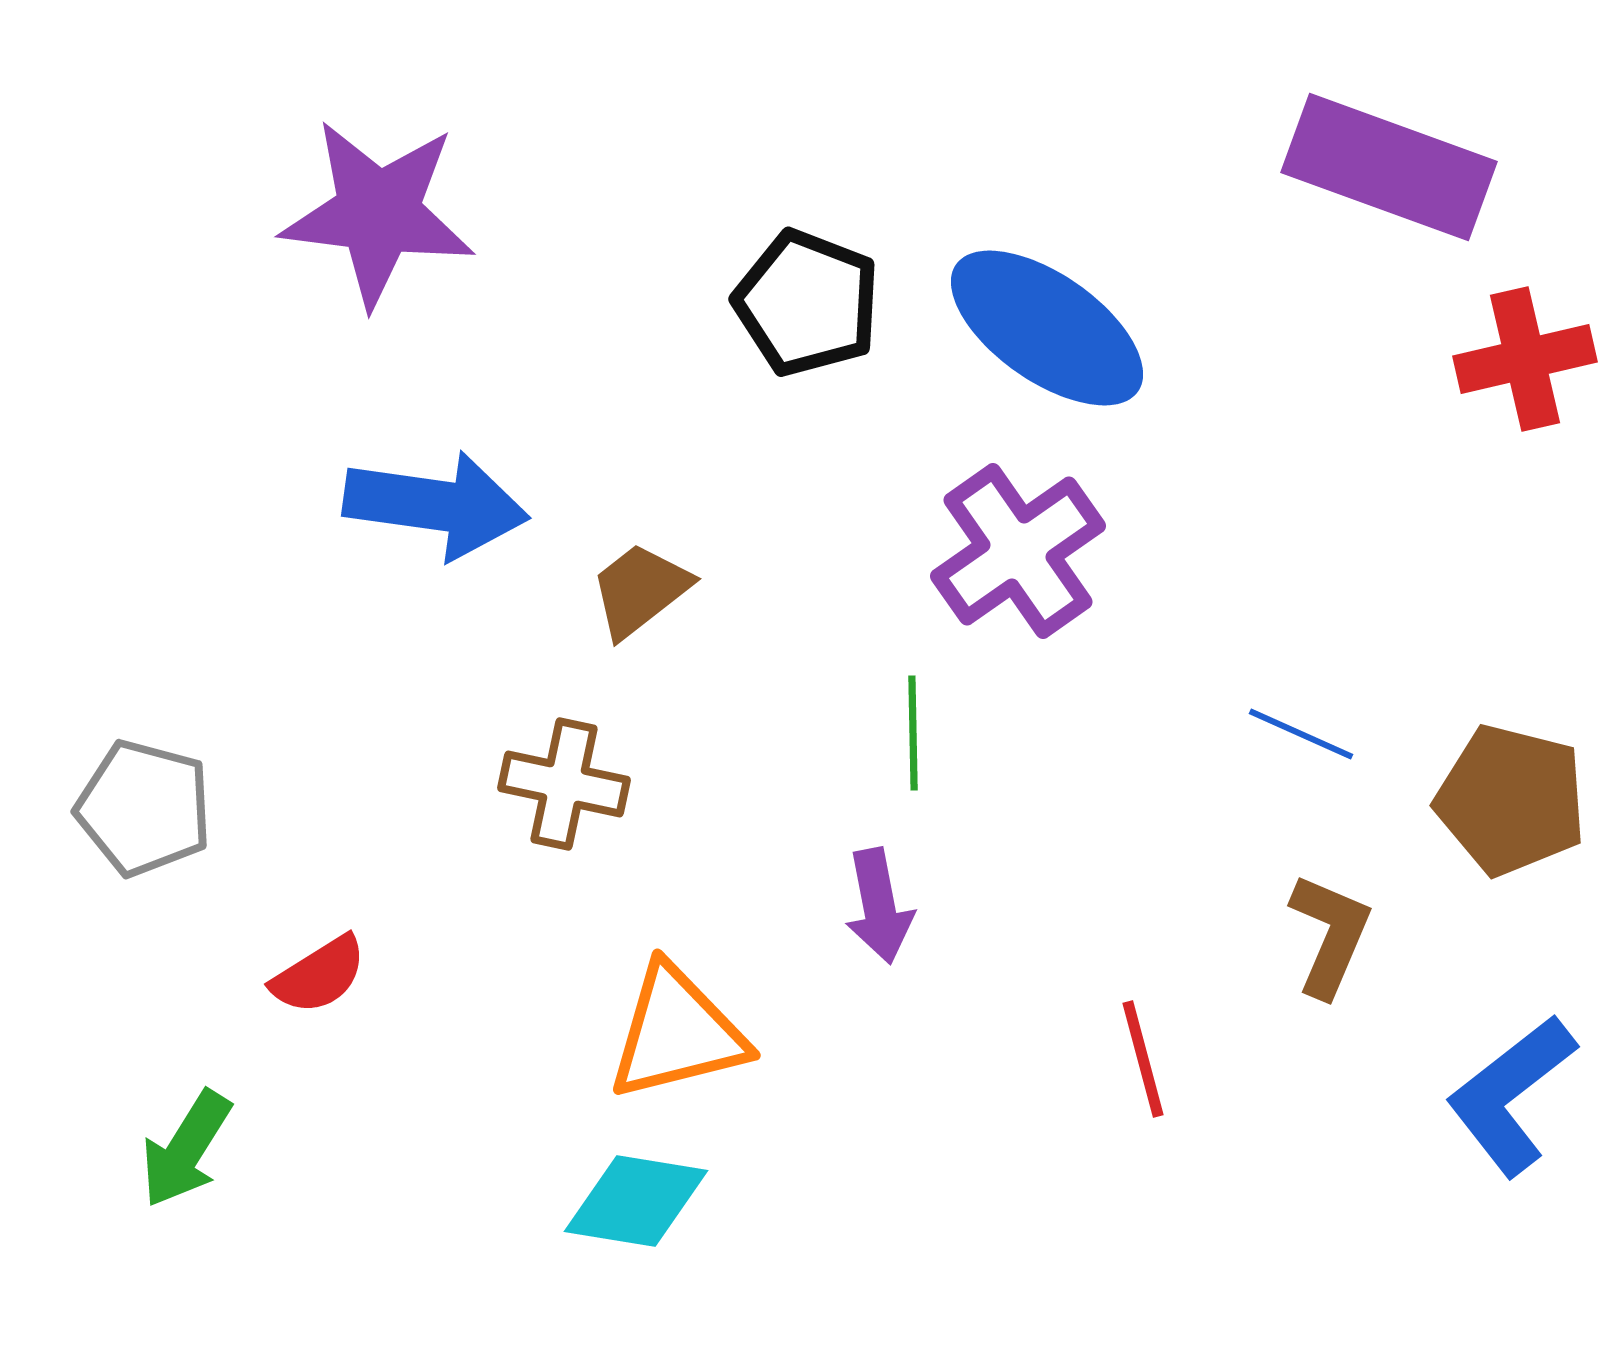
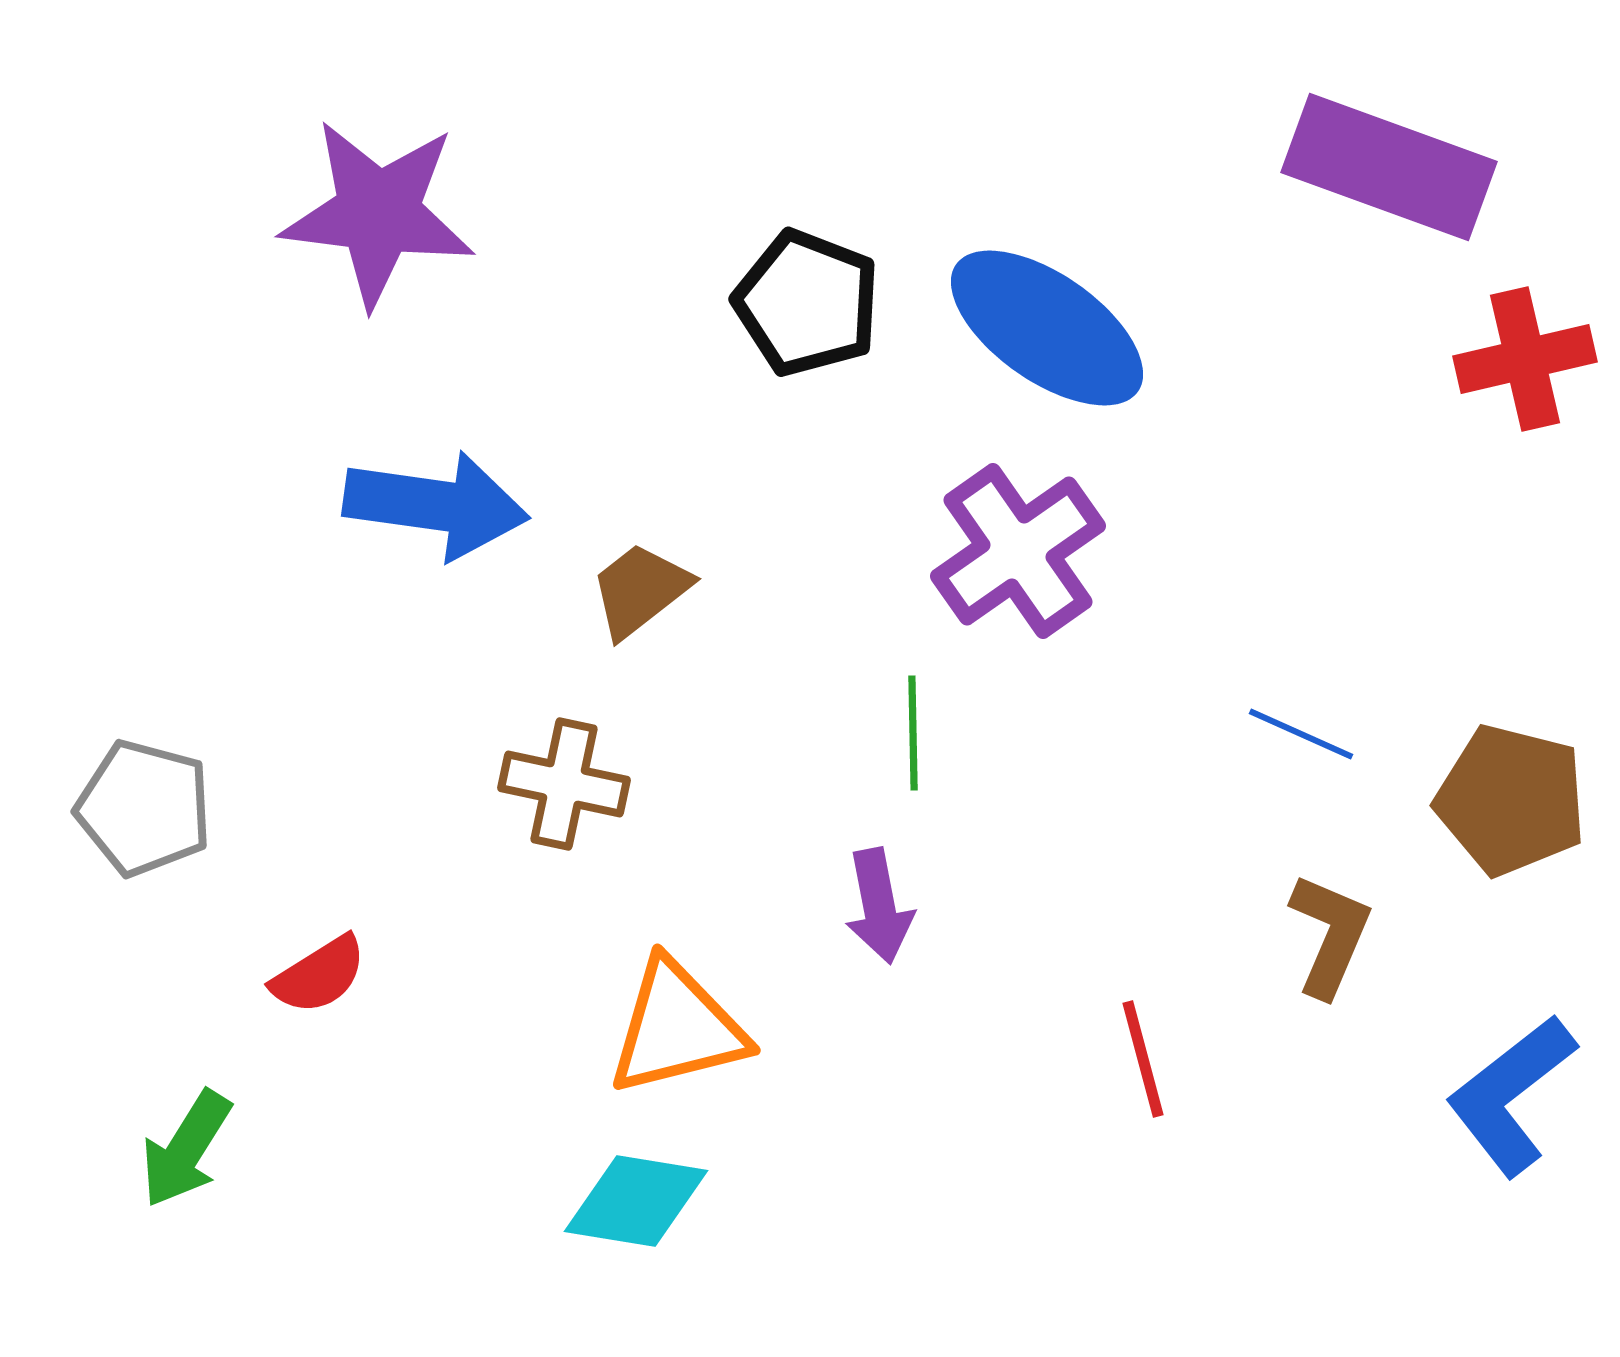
orange triangle: moved 5 px up
